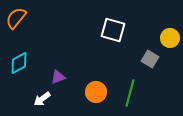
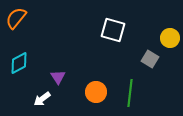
purple triangle: rotated 42 degrees counterclockwise
green line: rotated 8 degrees counterclockwise
